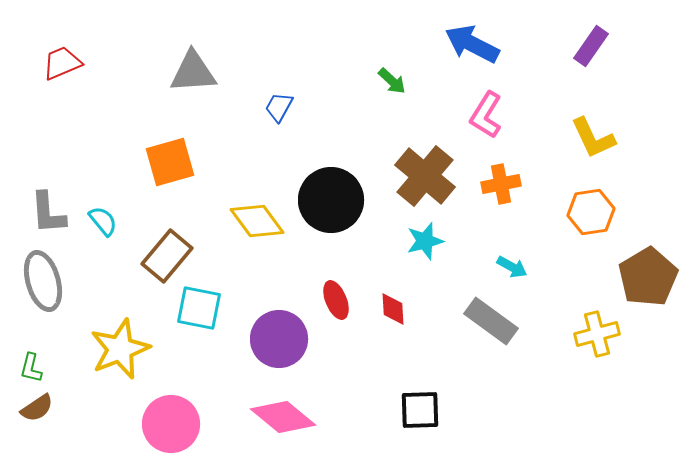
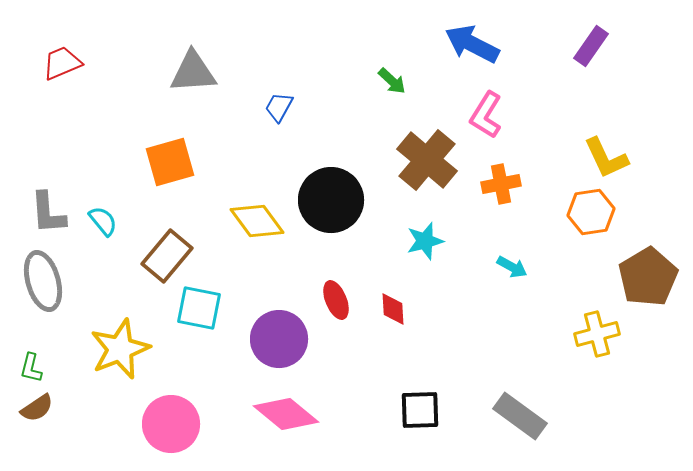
yellow L-shape: moved 13 px right, 20 px down
brown cross: moved 2 px right, 16 px up
gray rectangle: moved 29 px right, 95 px down
pink diamond: moved 3 px right, 3 px up
